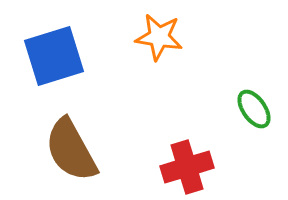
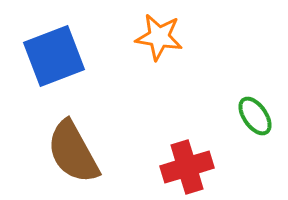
blue square: rotated 4 degrees counterclockwise
green ellipse: moved 1 px right, 7 px down
brown semicircle: moved 2 px right, 2 px down
